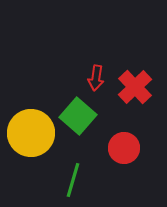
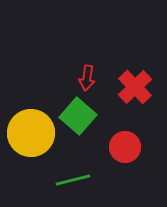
red arrow: moved 9 px left
red circle: moved 1 px right, 1 px up
green line: rotated 60 degrees clockwise
